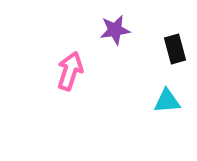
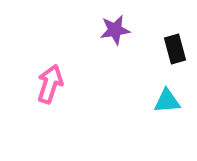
pink arrow: moved 20 px left, 13 px down
